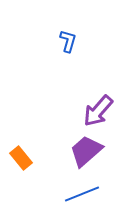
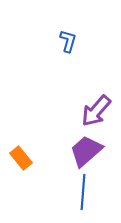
purple arrow: moved 2 px left
blue line: moved 1 px right, 2 px up; rotated 64 degrees counterclockwise
